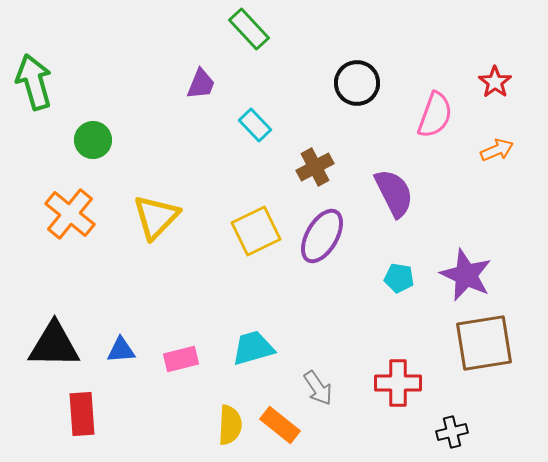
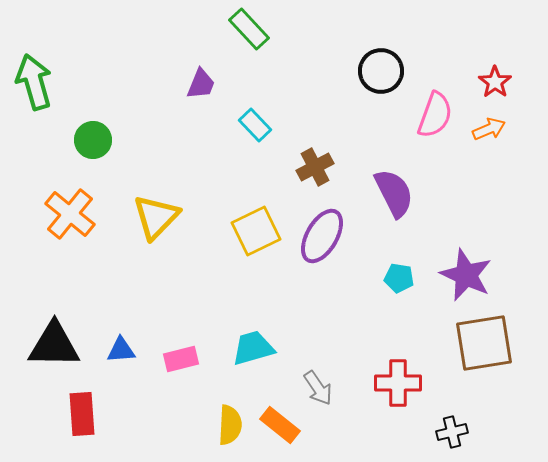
black circle: moved 24 px right, 12 px up
orange arrow: moved 8 px left, 21 px up
